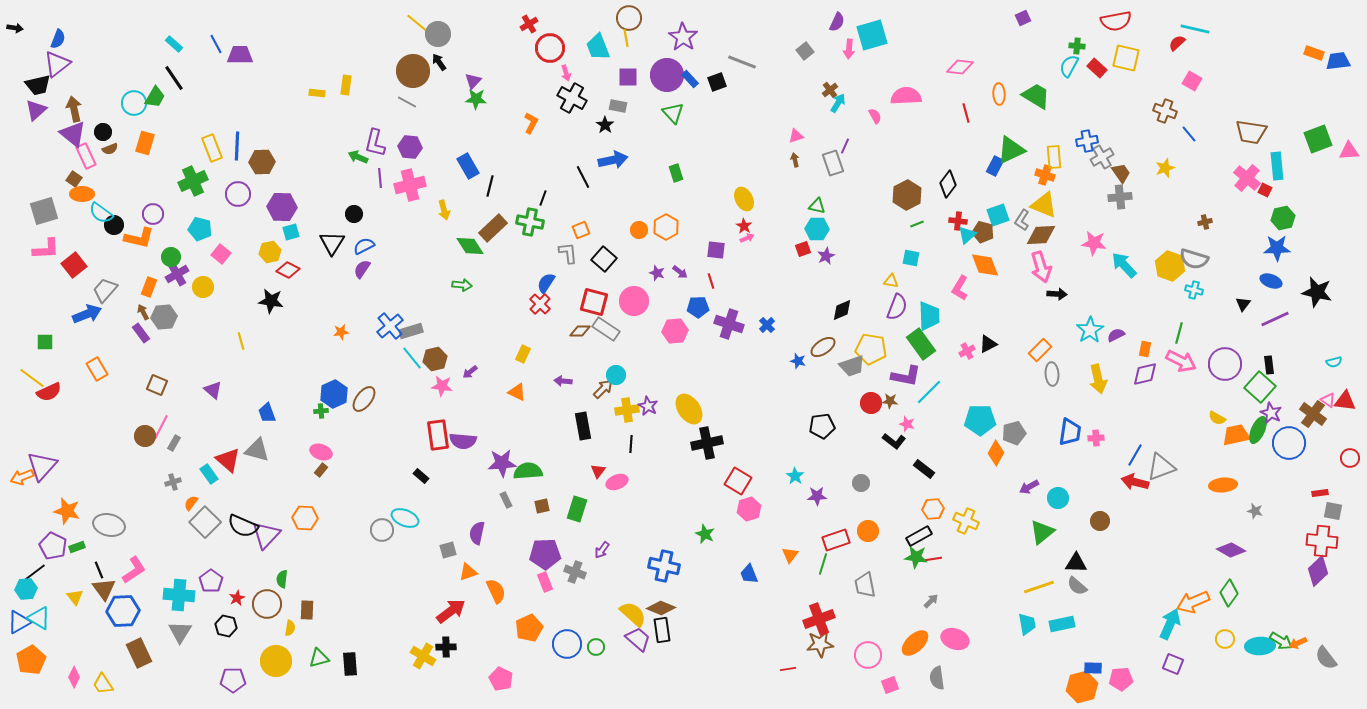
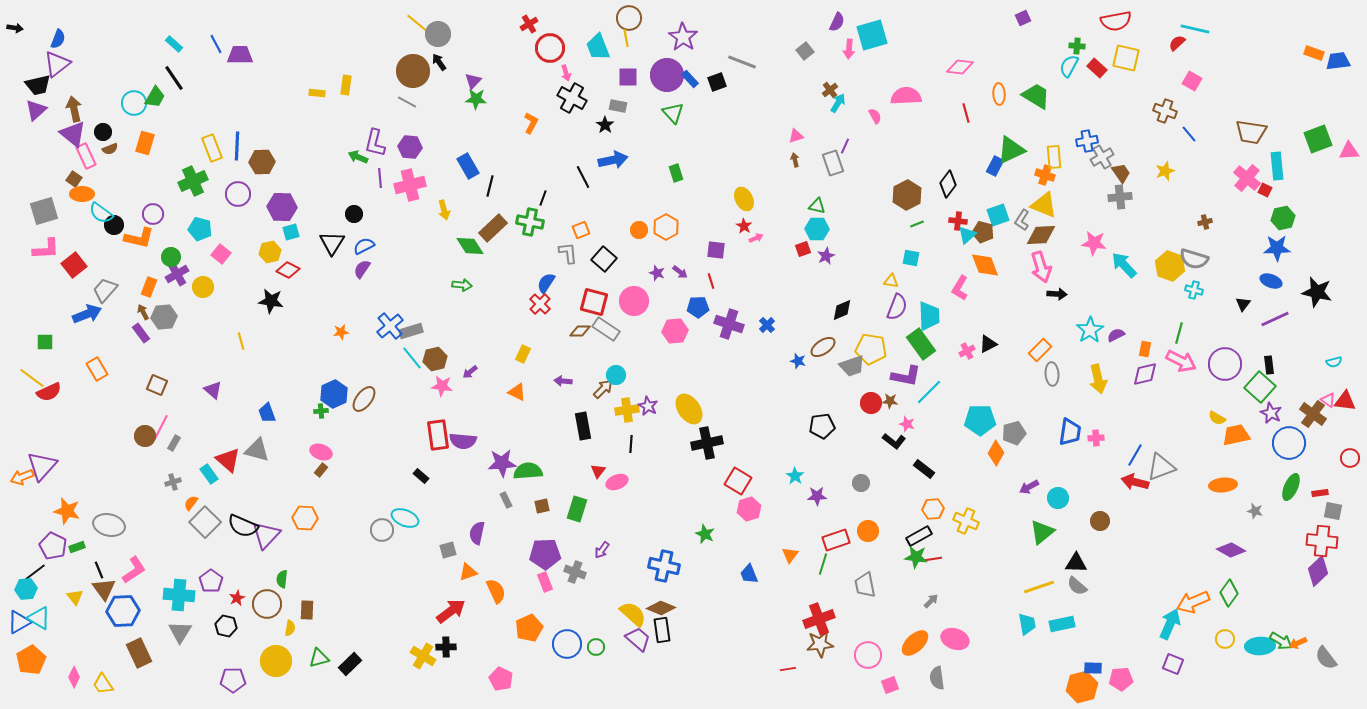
yellow star at (1165, 168): moved 3 px down
pink arrow at (747, 238): moved 9 px right
green ellipse at (1258, 430): moved 33 px right, 57 px down
black rectangle at (350, 664): rotated 50 degrees clockwise
